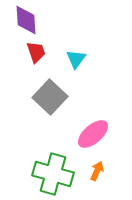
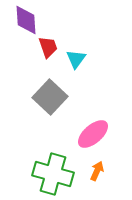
red trapezoid: moved 12 px right, 5 px up
